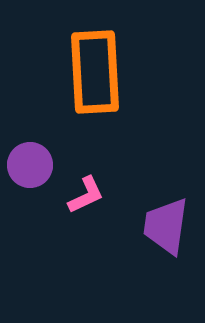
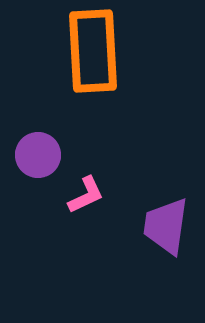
orange rectangle: moved 2 px left, 21 px up
purple circle: moved 8 px right, 10 px up
